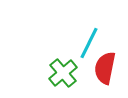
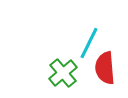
red semicircle: rotated 16 degrees counterclockwise
